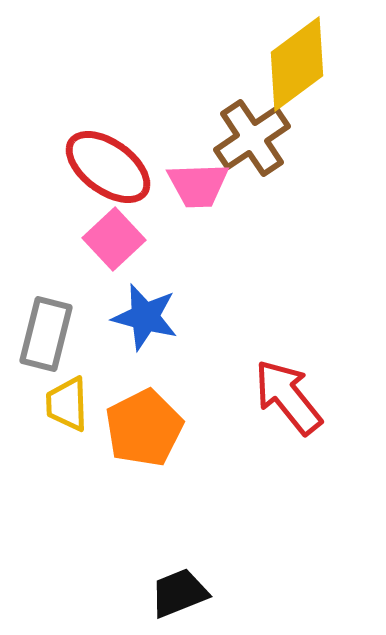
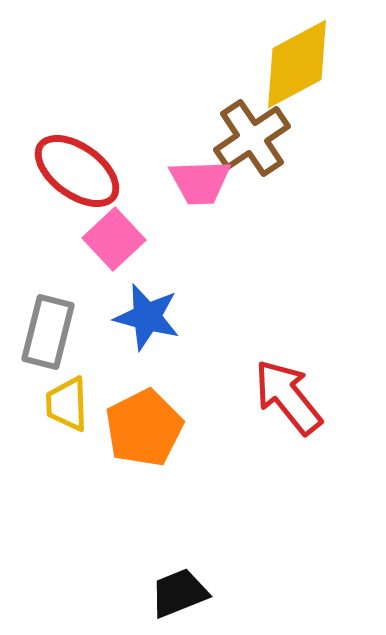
yellow diamond: rotated 8 degrees clockwise
red ellipse: moved 31 px left, 4 px down
pink trapezoid: moved 2 px right, 3 px up
blue star: moved 2 px right
gray rectangle: moved 2 px right, 2 px up
